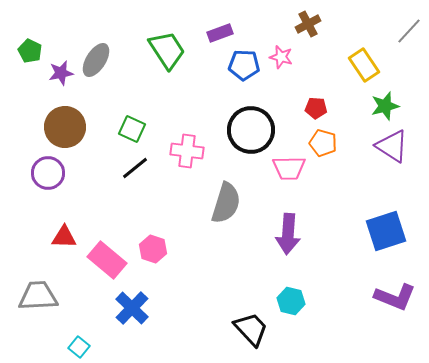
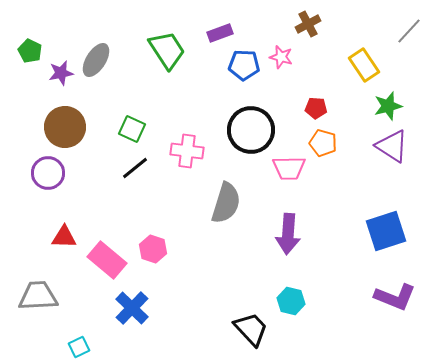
green star: moved 3 px right
cyan square: rotated 25 degrees clockwise
